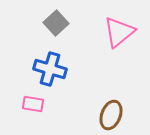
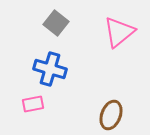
gray square: rotated 10 degrees counterclockwise
pink rectangle: rotated 20 degrees counterclockwise
